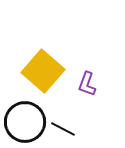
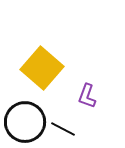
yellow square: moved 1 px left, 3 px up
purple L-shape: moved 12 px down
